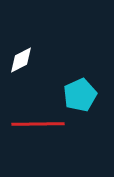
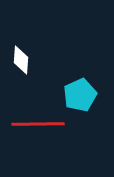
white diamond: rotated 60 degrees counterclockwise
